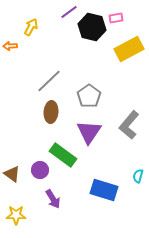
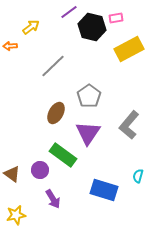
yellow arrow: rotated 24 degrees clockwise
gray line: moved 4 px right, 15 px up
brown ellipse: moved 5 px right, 1 px down; rotated 25 degrees clockwise
purple triangle: moved 1 px left, 1 px down
yellow star: rotated 12 degrees counterclockwise
